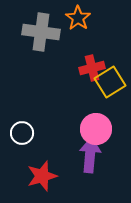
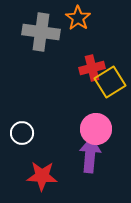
red star: rotated 20 degrees clockwise
